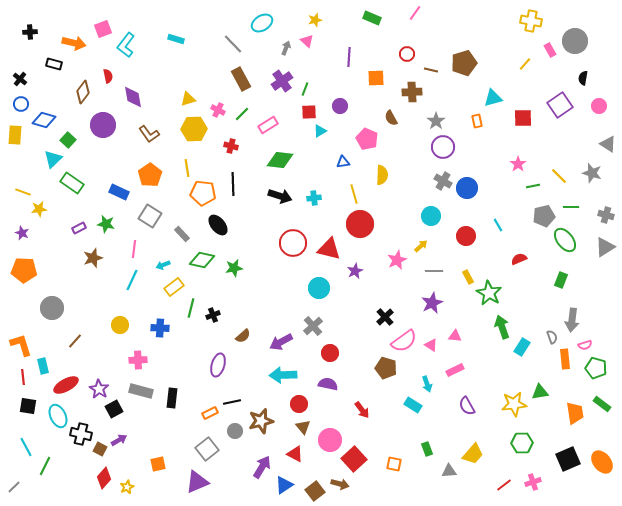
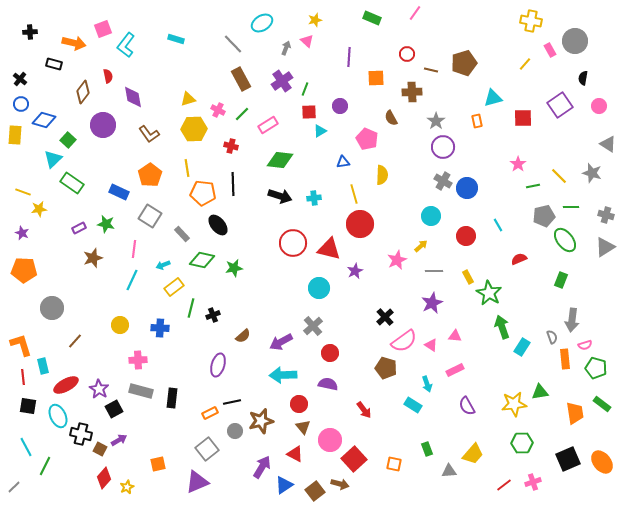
red arrow at (362, 410): moved 2 px right
